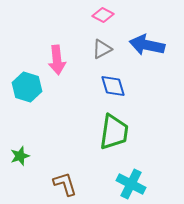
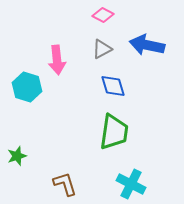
green star: moved 3 px left
